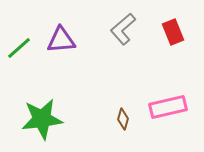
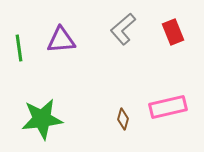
green line: rotated 56 degrees counterclockwise
